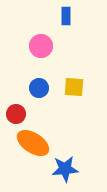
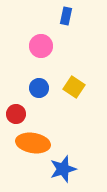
blue rectangle: rotated 12 degrees clockwise
yellow square: rotated 30 degrees clockwise
orange ellipse: rotated 24 degrees counterclockwise
blue star: moved 2 px left; rotated 12 degrees counterclockwise
